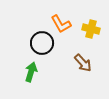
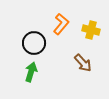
orange L-shape: rotated 110 degrees counterclockwise
yellow cross: moved 1 px down
black circle: moved 8 px left
